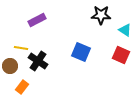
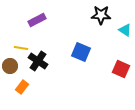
red square: moved 14 px down
